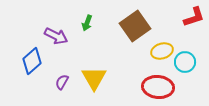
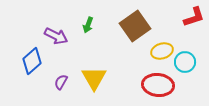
green arrow: moved 1 px right, 2 px down
purple semicircle: moved 1 px left
red ellipse: moved 2 px up
